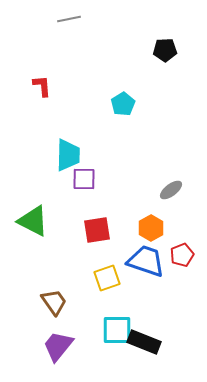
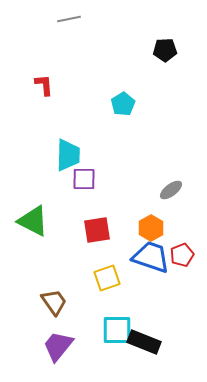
red L-shape: moved 2 px right, 1 px up
blue trapezoid: moved 5 px right, 4 px up
